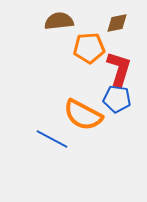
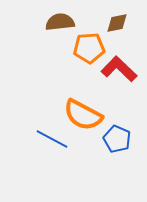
brown semicircle: moved 1 px right, 1 px down
red L-shape: rotated 63 degrees counterclockwise
blue pentagon: moved 40 px down; rotated 16 degrees clockwise
